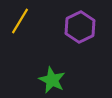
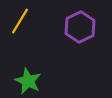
green star: moved 24 px left, 1 px down
